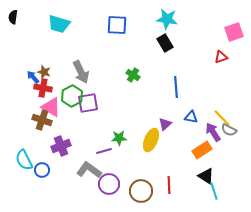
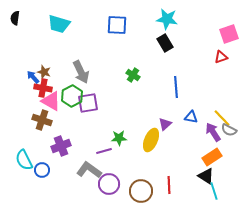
black semicircle: moved 2 px right, 1 px down
pink square: moved 5 px left, 2 px down
pink triangle: moved 6 px up
orange rectangle: moved 10 px right, 7 px down
